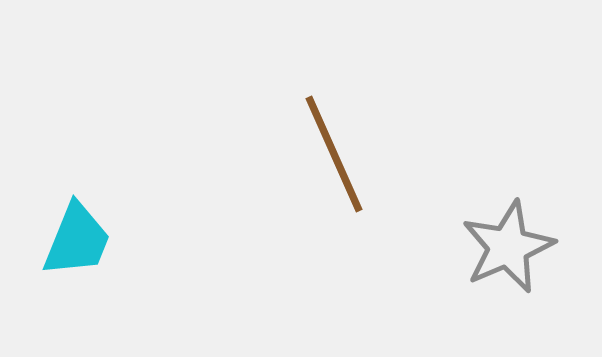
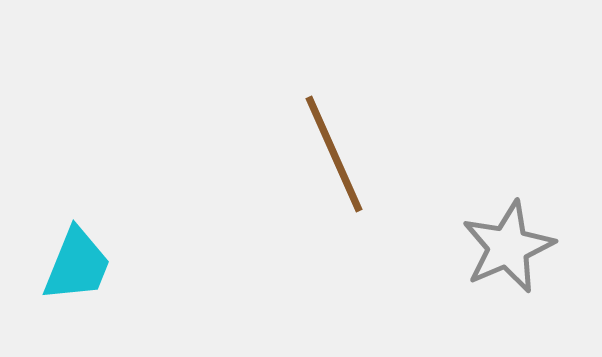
cyan trapezoid: moved 25 px down
